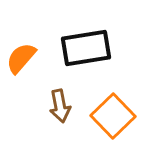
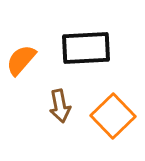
black rectangle: rotated 6 degrees clockwise
orange semicircle: moved 2 px down
